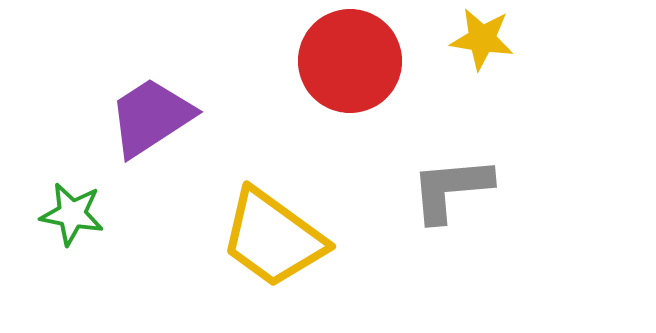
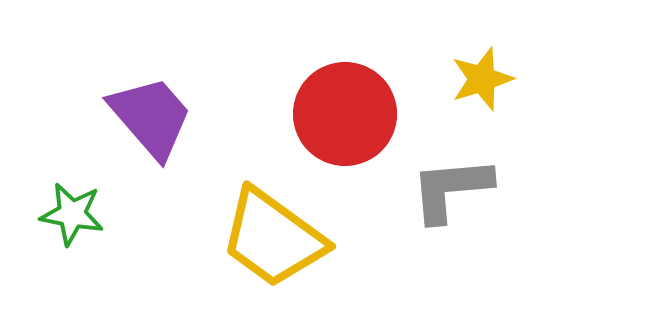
yellow star: moved 40 px down; rotated 26 degrees counterclockwise
red circle: moved 5 px left, 53 px down
purple trapezoid: rotated 82 degrees clockwise
